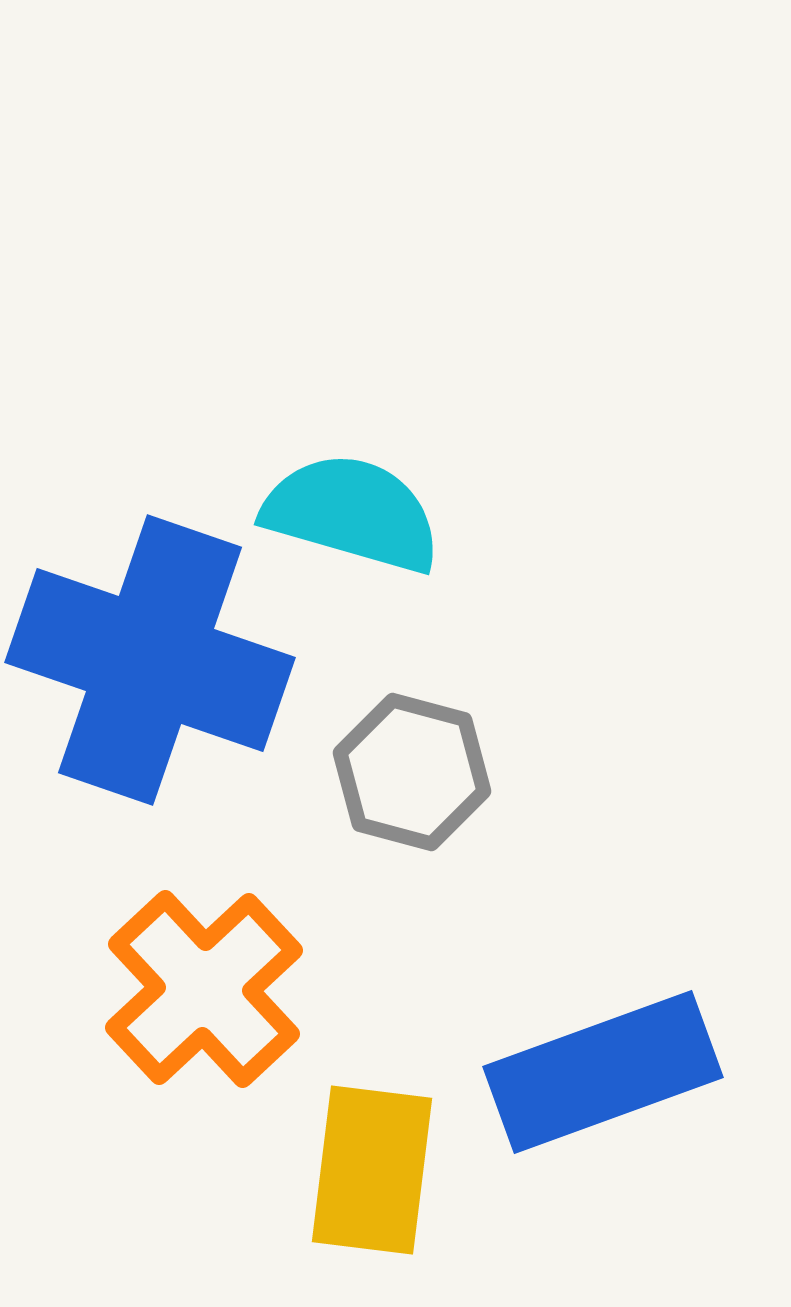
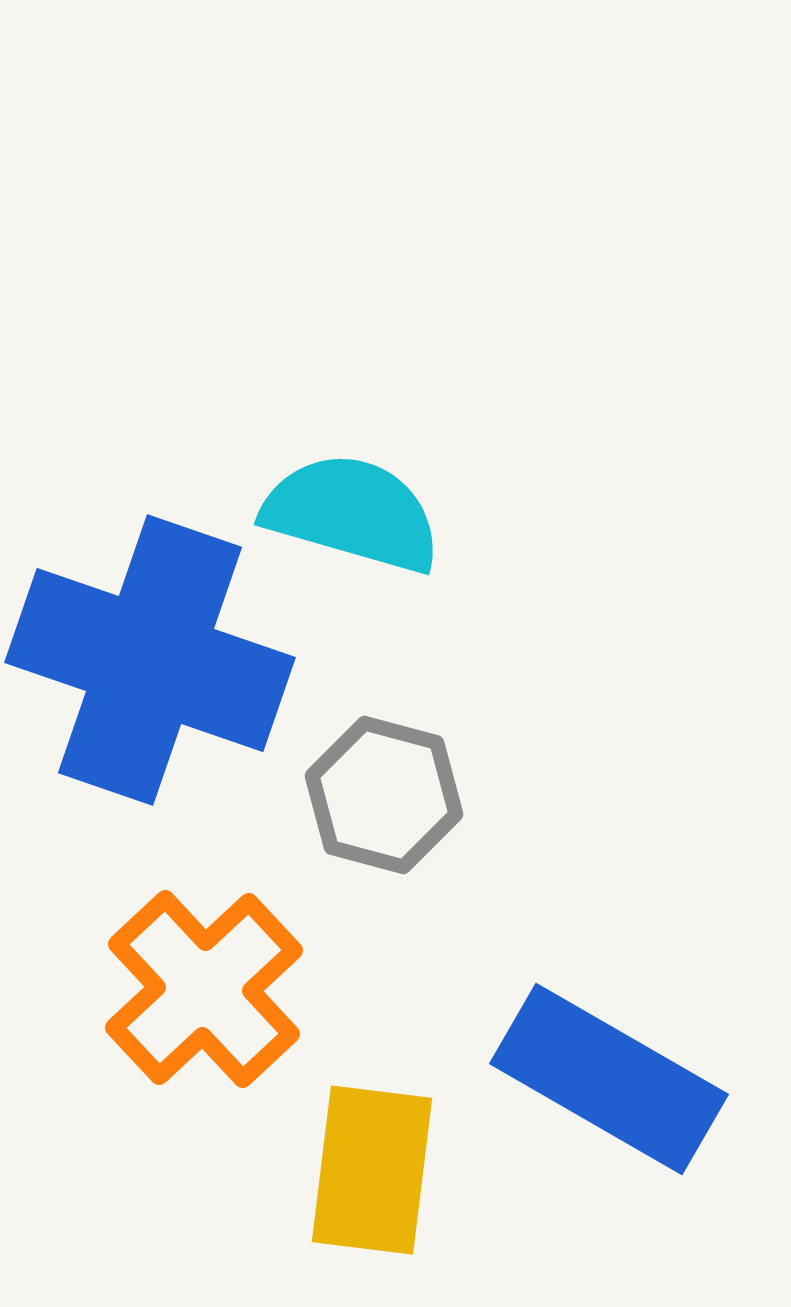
gray hexagon: moved 28 px left, 23 px down
blue rectangle: moved 6 px right, 7 px down; rotated 50 degrees clockwise
